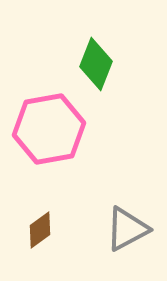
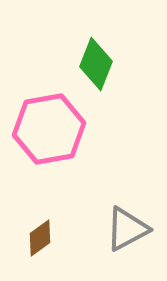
brown diamond: moved 8 px down
